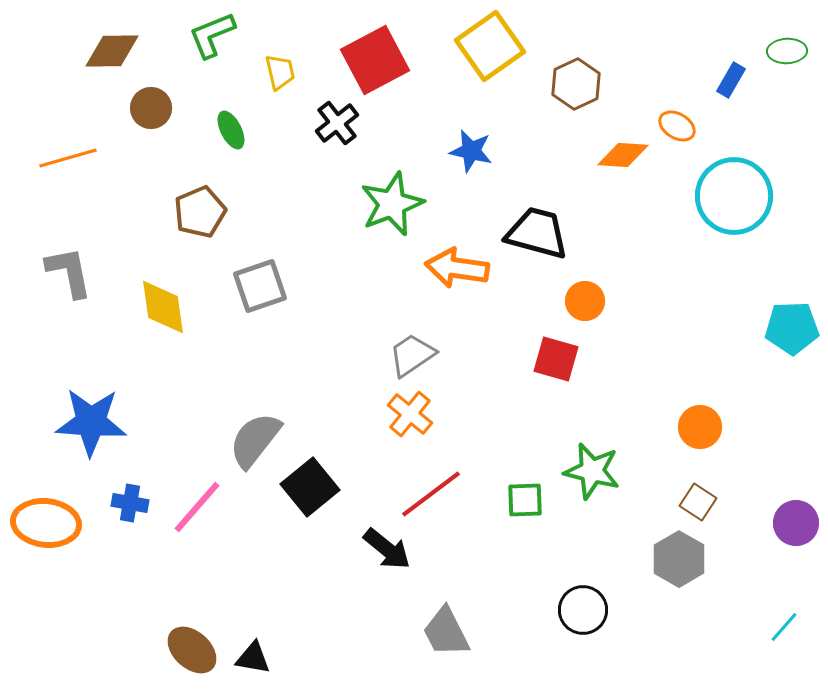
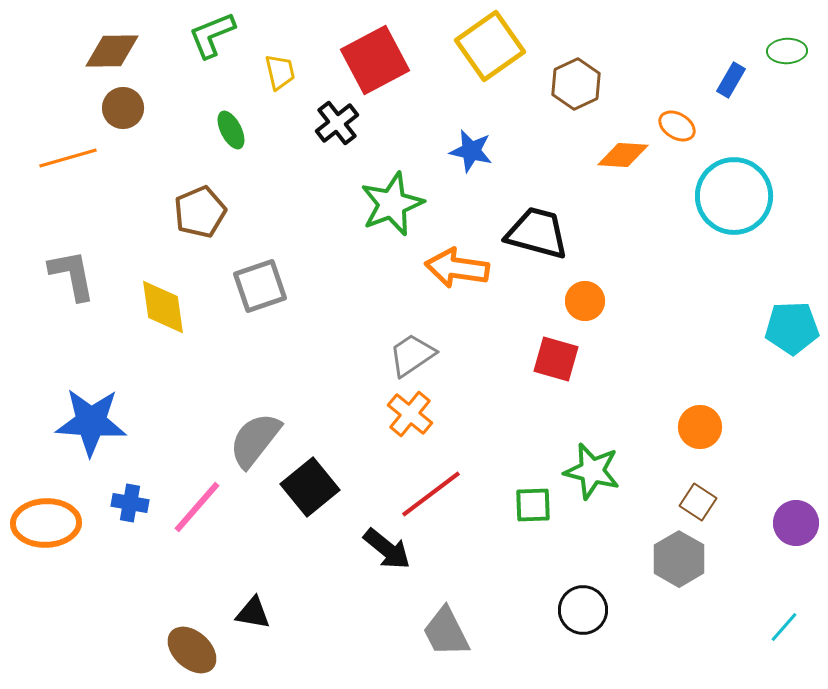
brown circle at (151, 108): moved 28 px left
gray L-shape at (69, 272): moved 3 px right, 3 px down
green square at (525, 500): moved 8 px right, 5 px down
orange ellipse at (46, 523): rotated 8 degrees counterclockwise
black triangle at (253, 658): moved 45 px up
